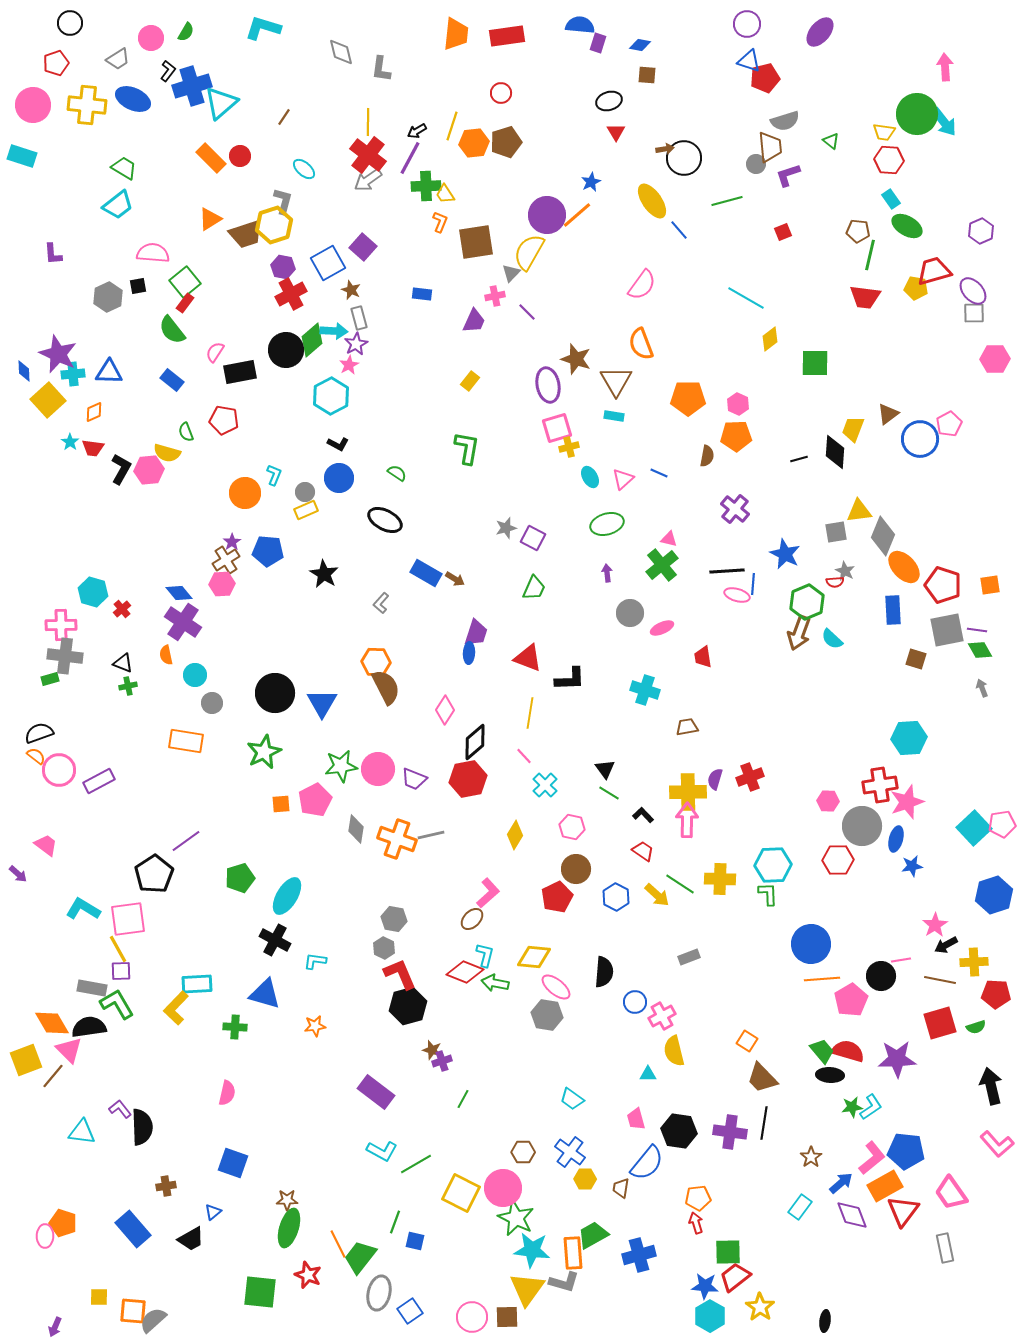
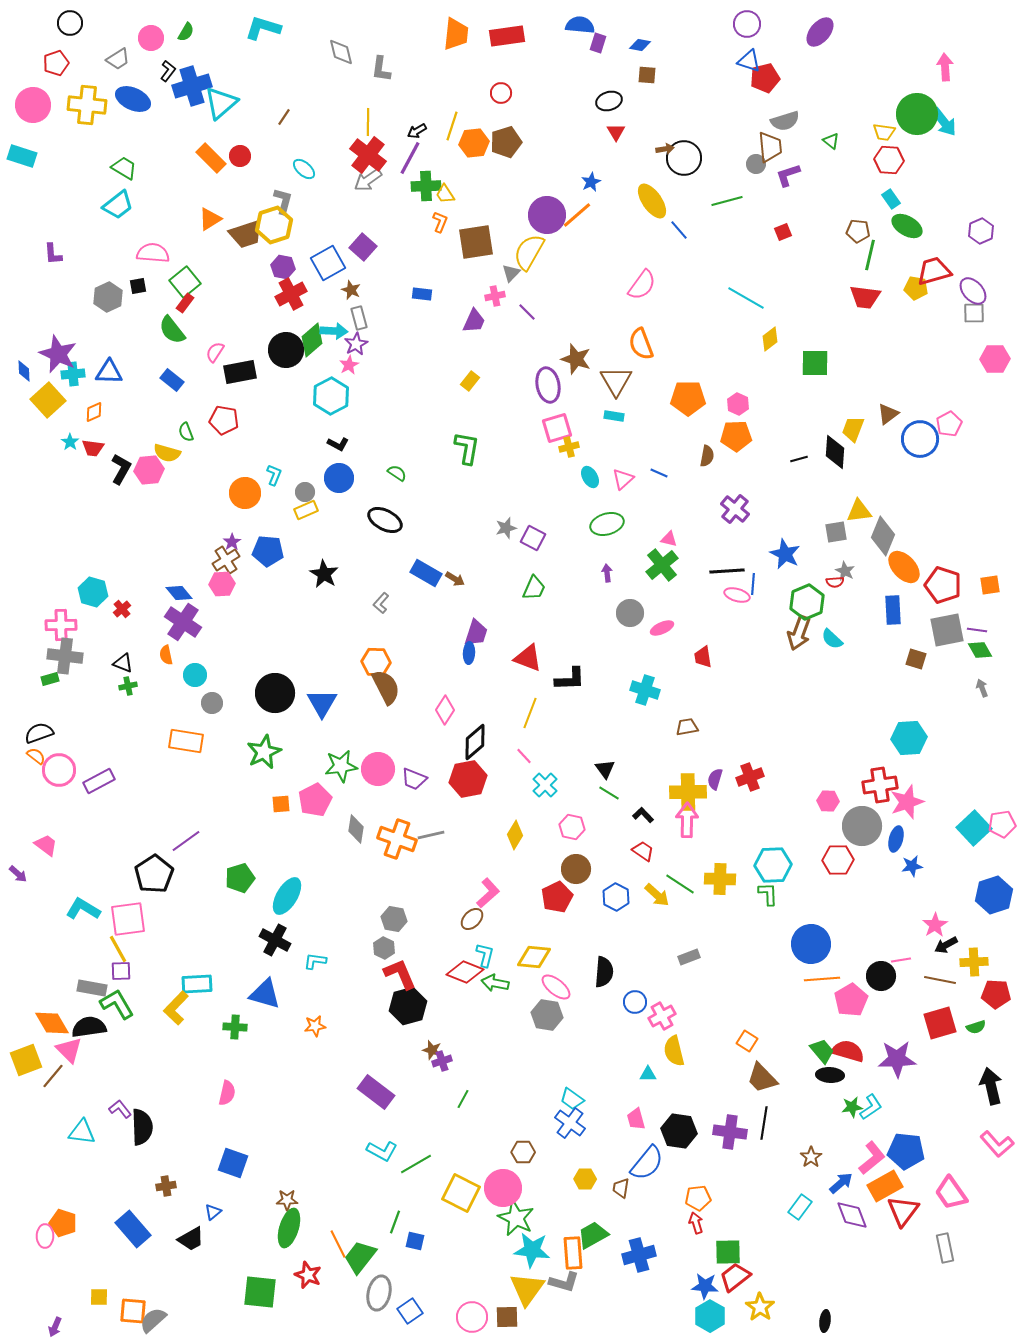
yellow line at (530, 713): rotated 12 degrees clockwise
blue cross at (570, 1152): moved 29 px up
